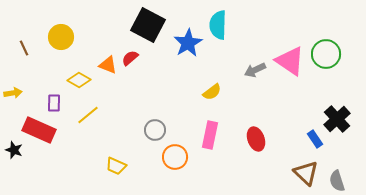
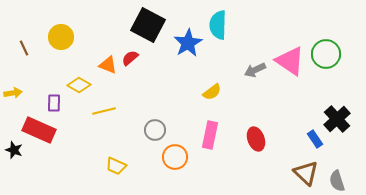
yellow diamond: moved 5 px down
yellow line: moved 16 px right, 4 px up; rotated 25 degrees clockwise
